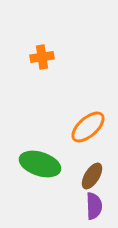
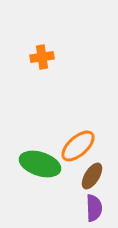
orange ellipse: moved 10 px left, 19 px down
purple semicircle: moved 2 px down
